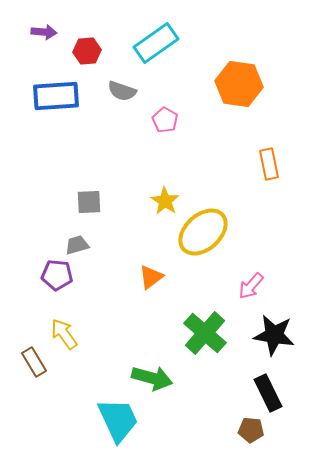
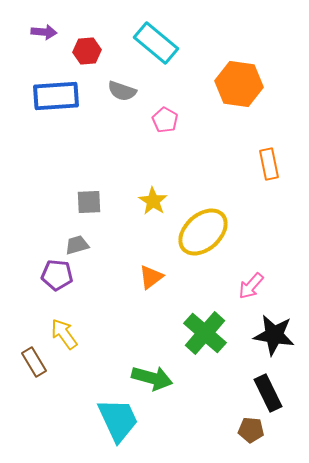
cyan rectangle: rotated 75 degrees clockwise
yellow star: moved 12 px left
